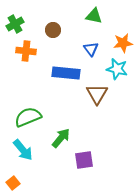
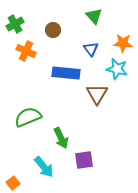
green triangle: rotated 36 degrees clockwise
orange star: rotated 12 degrees clockwise
orange cross: rotated 18 degrees clockwise
green arrow: rotated 115 degrees clockwise
cyan arrow: moved 21 px right, 17 px down
